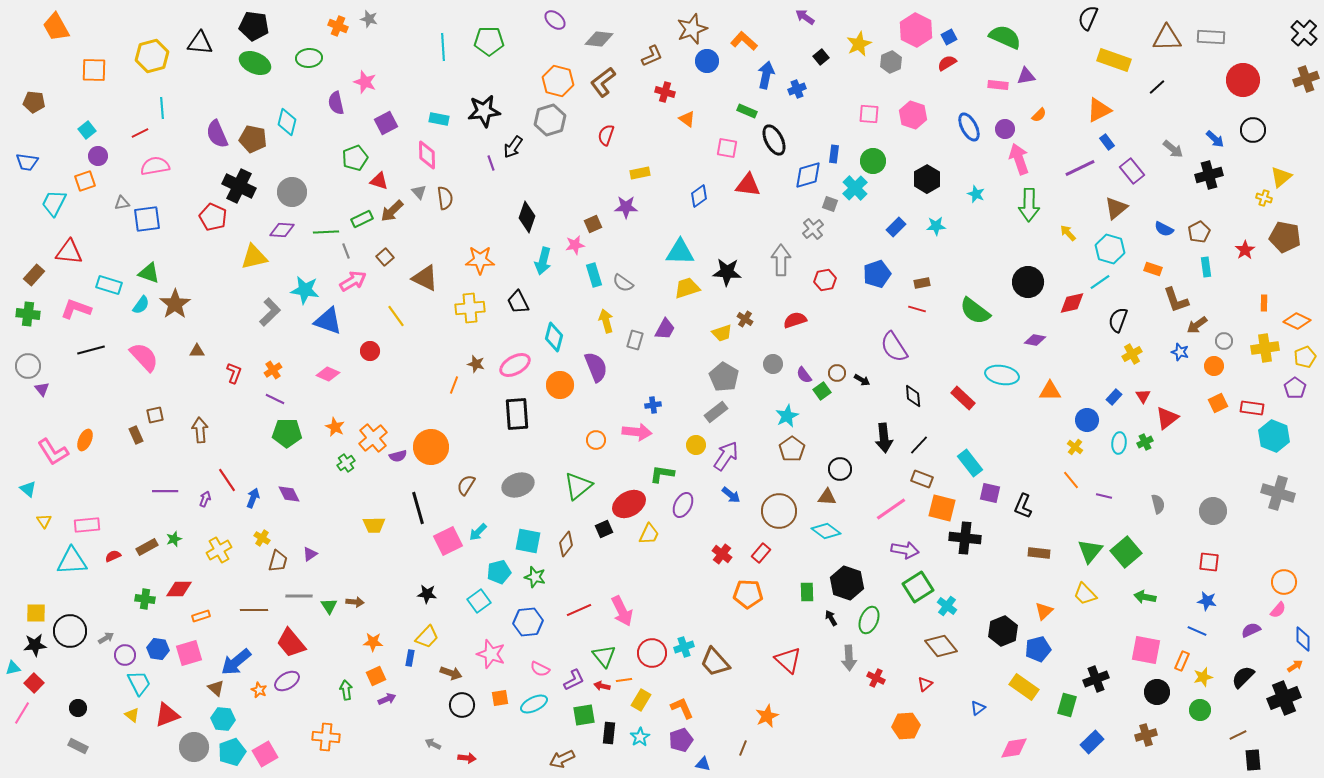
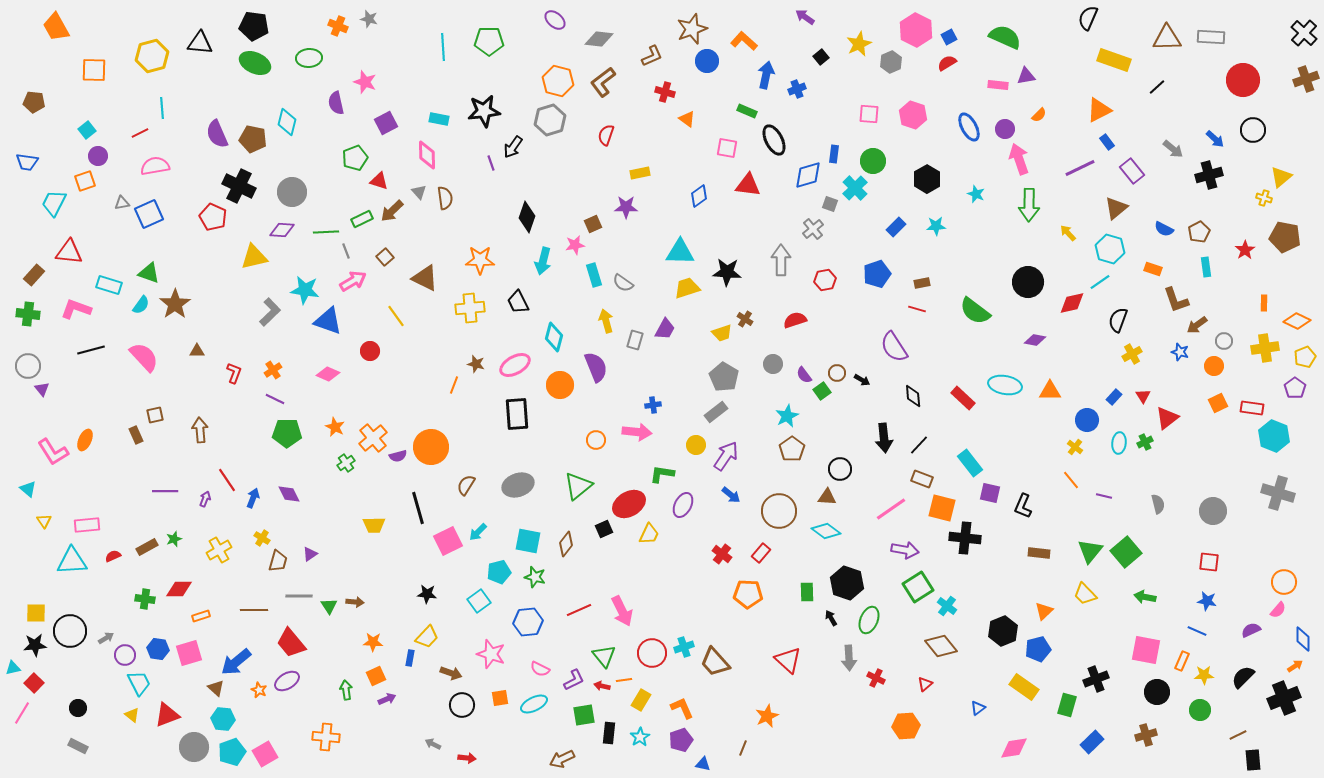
blue square at (147, 219): moved 2 px right, 5 px up; rotated 16 degrees counterclockwise
cyan ellipse at (1002, 375): moved 3 px right, 10 px down
yellow star at (1203, 677): moved 1 px right, 2 px up; rotated 12 degrees clockwise
